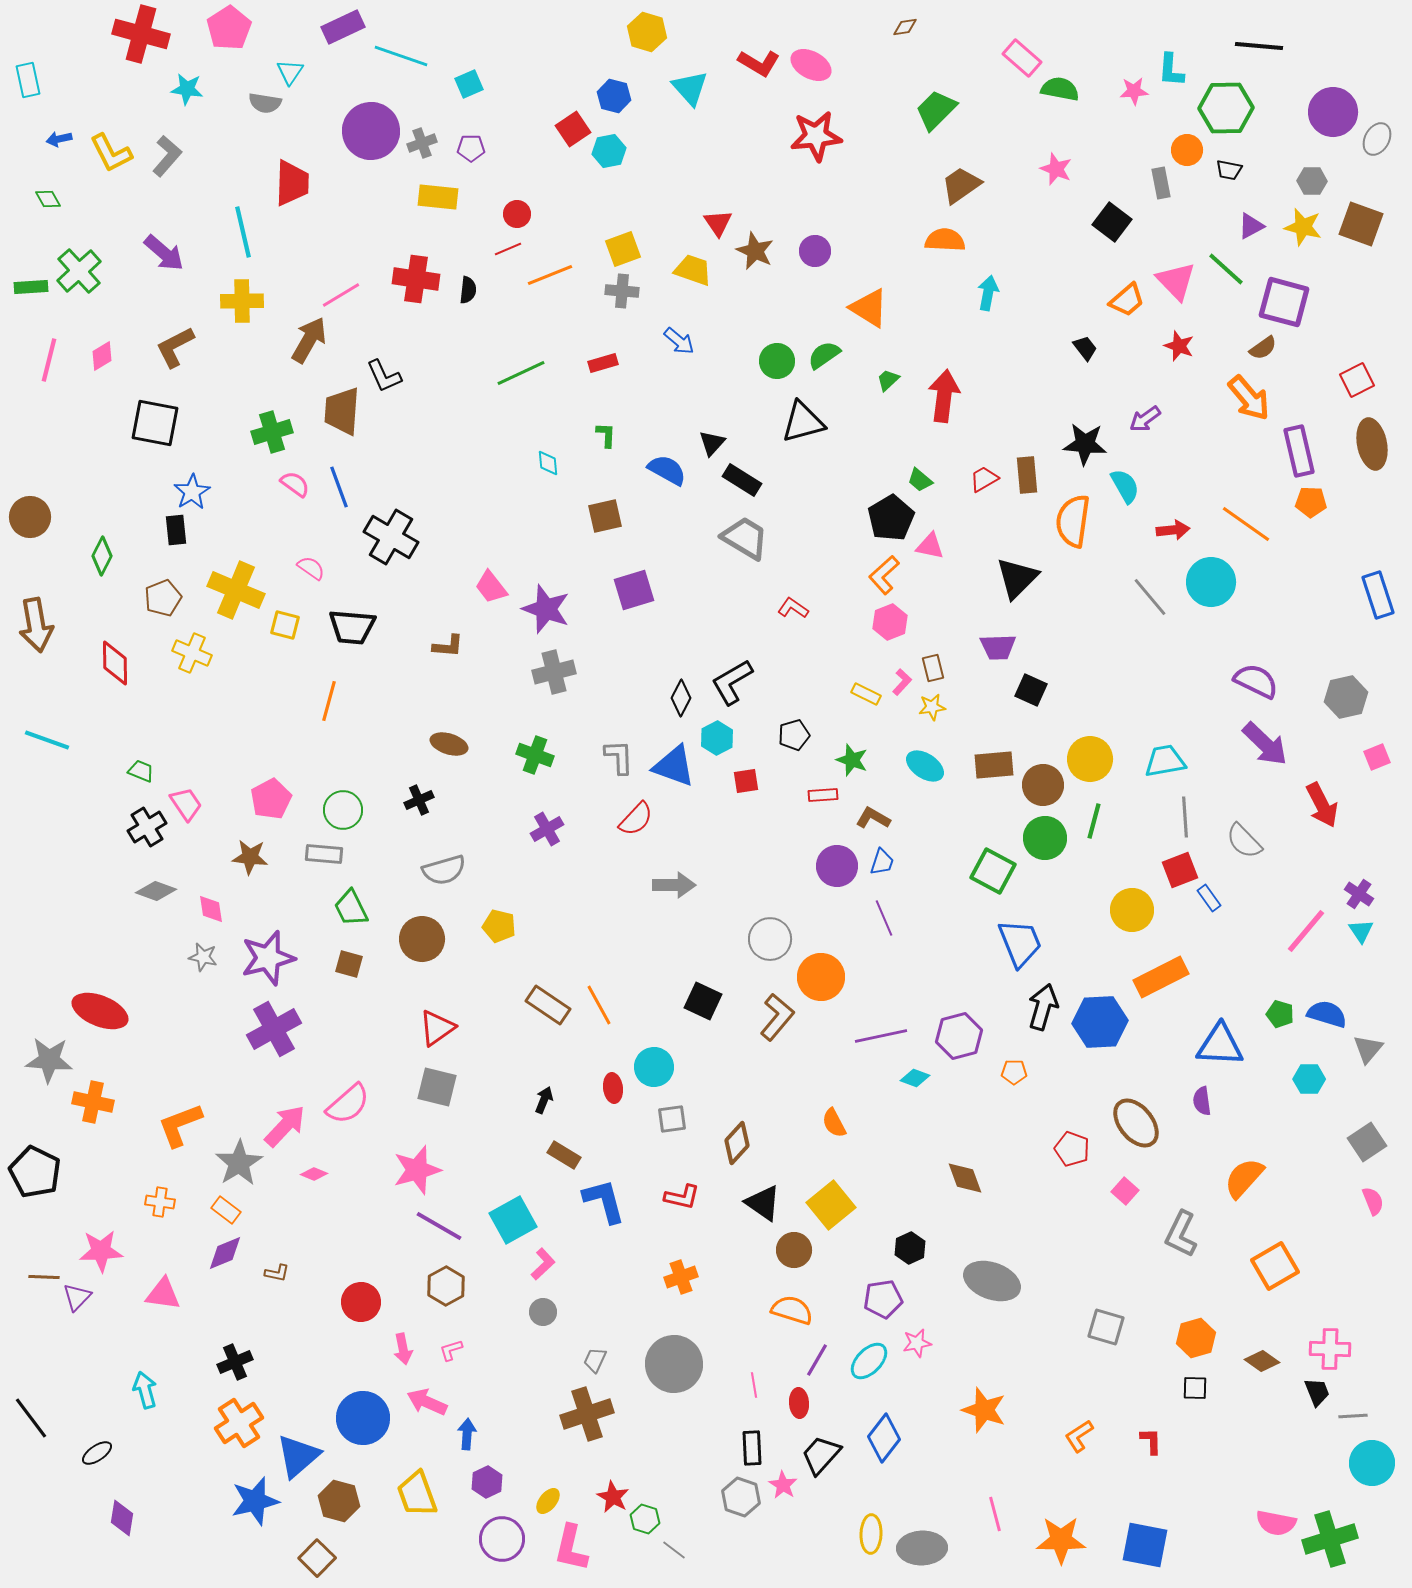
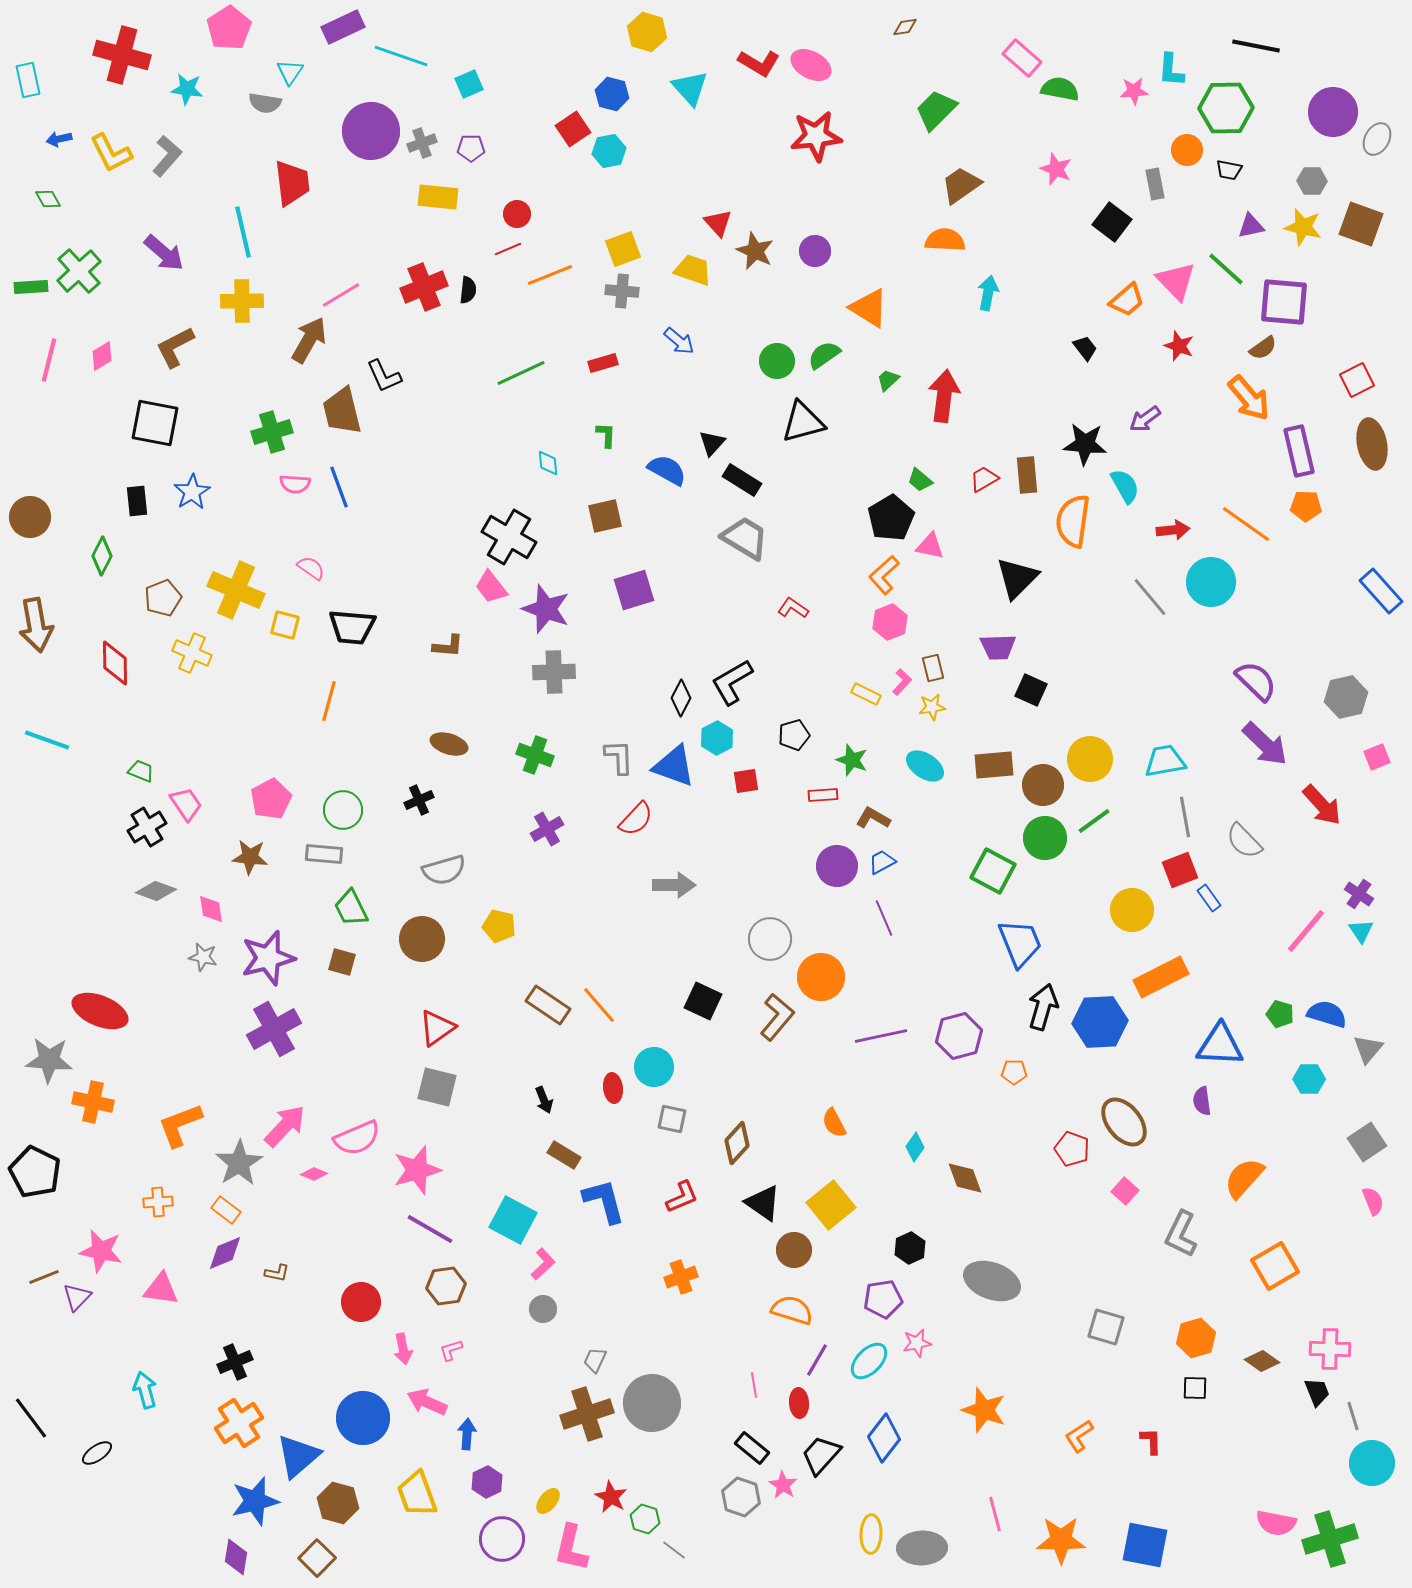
red cross at (141, 34): moved 19 px left, 21 px down
black line at (1259, 46): moved 3 px left; rotated 6 degrees clockwise
blue hexagon at (614, 96): moved 2 px left, 2 px up
red trapezoid at (292, 183): rotated 9 degrees counterclockwise
gray rectangle at (1161, 183): moved 6 px left, 1 px down
red triangle at (718, 223): rotated 8 degrees counterclockwise
purple triangle at (1251, 226): rotated 16 degrees clockwise
red cross at (416, 279): moved 8 px right, 8 px down; rotated 30 degrees counterclockwise
purple square at (1284, 302): rotated 10 degrees counterclockwise
brown trapezoid at (342, 411): rotated 18 degrees counterclockwise
pink semicircle at (295, 484): rotated 148 degrees clockwise
orange pentagon at (1311, 502): moved 5 px left, 4 px down
black rectangle at (176, 530): moved 39 px left, 29 px up
black cross at (391, 537): moved 118 px right
blue rectangle at (1378, 595): moved 3 px right, 4 px up; rotated 24 degrees counterclockwise
gray cross at (554, 672): rotated 12 degrees clockwise
purple semicircle at (1256, 681): rotated 18 degrees clockwise
red arrow at (1322, 805): rotated 15 degrees counterclockwise
gray line at (1185, 817): rotated 6 degrees counterclockwise
green line at (1094, 821): rotated 39 degrees clockwise
blue trapezoid at (882, 862): rotated 136 degrees counterclockwise
brown square at (349, 964): moved 7 px left, 2 px up
orange line at (599, 1005): rotated 12 degrees counterclockwise
cyan diamond at (915, 1078): moved 69 px down; rotated 76 degrees counterclockwise
black arrow at (544, 1100): rotated 136 degrees clockwise
pink semicircle at (348, 1104): moved 9 px right, 34 px down; rotated 18 degrees clockwise
gray square at (672, 1119): rotated 20 degrees clockwise
brown ellipse at (1136, 1123): moved 12 px left, 1 px up
red L-shape at (682, 1197): rotated 36 degrees counterclockwise
orange cross at (160, 1202): moved 2 px left; rotated 12 degrees counterclockwise
cyan square at (513, 1220): rotated 33 degrees counterclockwise
purple line at (439, 1226): moved 9 px left, 3 px down
pink star at (101, 1251): rotated 15 degrees clockwise
brown line at (44, 1277): rotated 24 degrees counterclockwise
brown hexagon at (446, 1286): rotated 21 degrees clockwise
pink triangle at (163, 1294): moved 2 px left, 5 px up
gray circle at (543, 1312): moved 3 px up
gray circle at (674, 1364): moved 22 px left, 39 px down
gray line at (1353, 1416): rotated 76 degrees clockwise
black rectangle at (752, 1448): rotated 48 degrees counterclockwise
red star at (613, 1497): moved 2 px left
brown hexagon at (339, 1501): moved 1 px left, 2 px down
purple diamond at (122, 1518): moved 114 px right, 39 px down
